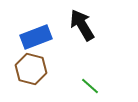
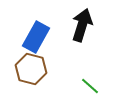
black arrow: rotated 48 degrees clockwise
blue rectangle: rotated 40 degrees counterclockwise
